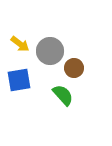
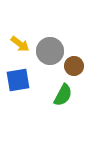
brown circle: moved 2 px up
blue square: moved 1 px left
green semicircle: rotated 70 degrees clockwise
